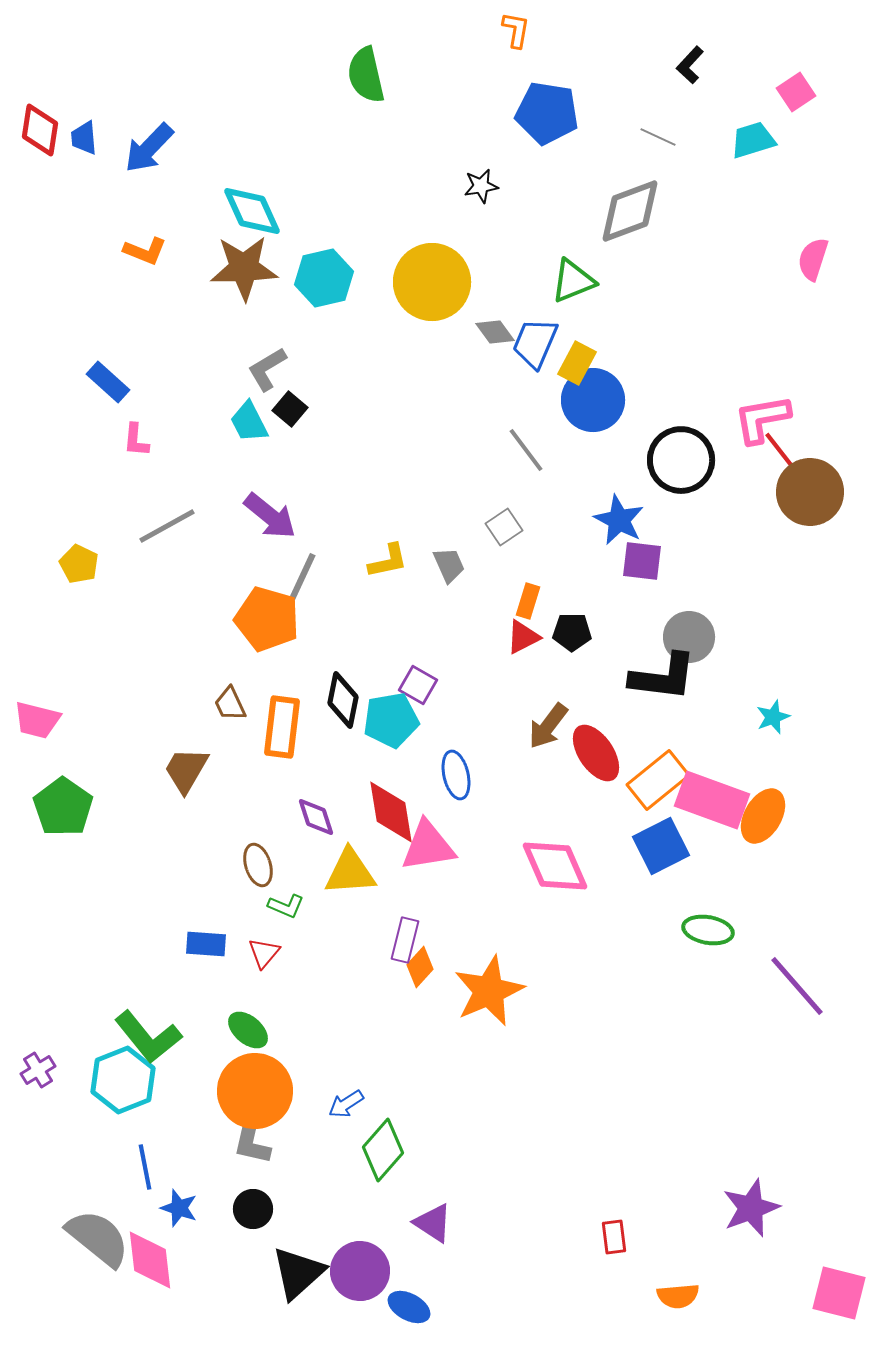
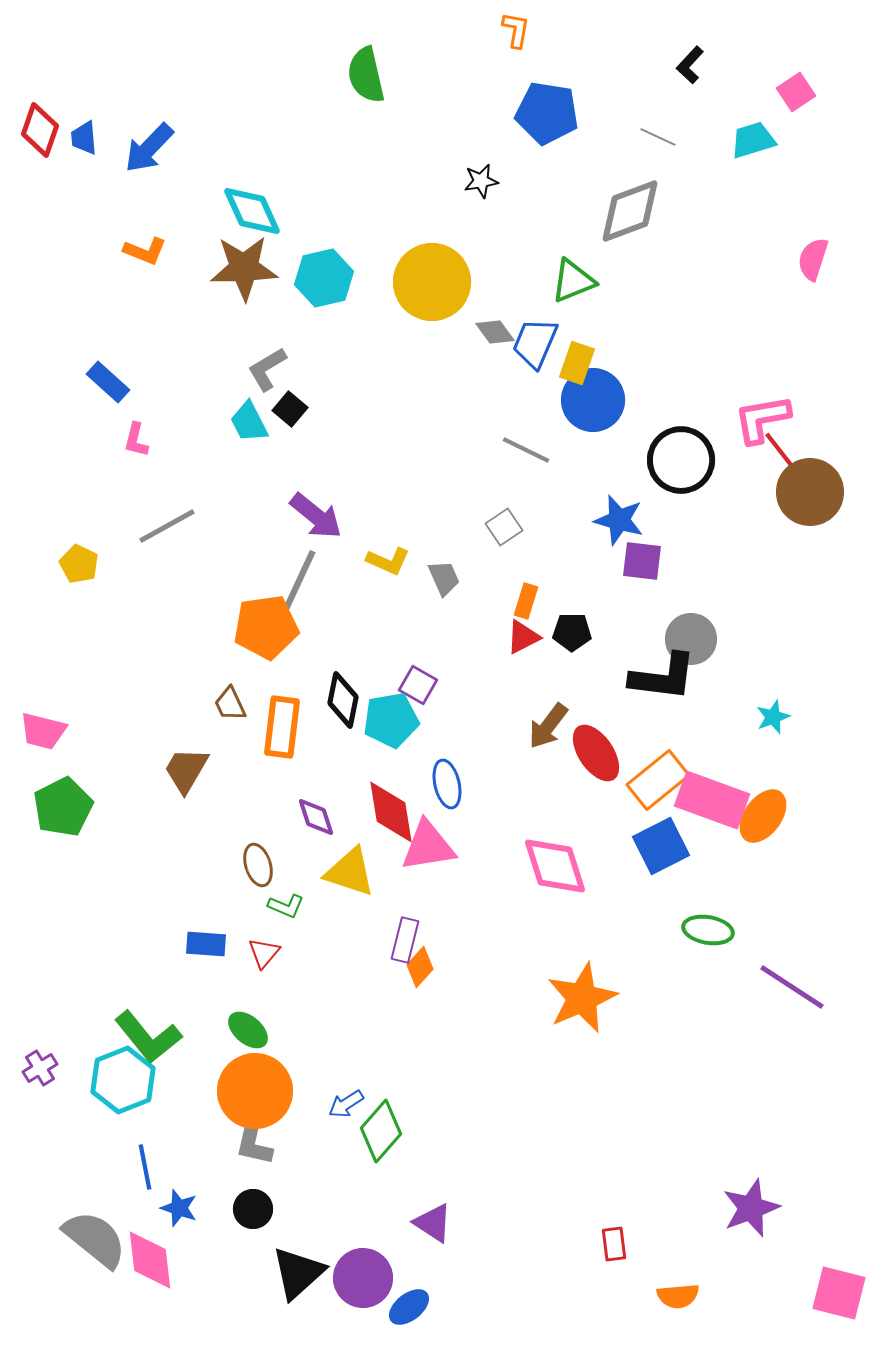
red diamond at (40, 130): rotated 10 degrees clockwise
black star at (481, 186): moved 5 px up
yellow rectangle at (577, 363): rotated 9 degrees counterclockwise
pink L-shape at (136, 440): rotated 9 degrees clockwise
gray line at (526, 450): rotated 27 degrees counterclockwise
purple arrow at (270, 516): moved 46 px right
blue star at (619, 520): rotated 12 degrees counterclockwise
yellow L-shape at (388, 561): rotated 36 degrees clockwise
gray trapezoid at (449, 565): moved 5 px left, 13 px down
gray line at (299, 584): moved 3 px up
orange rectangle at (528, 601): moved 2 px left
orange pentagon at (267, 619): moved 1 px left, 8 px down; rotated 24 degrees counterclockwise
gray circle at (689, 637): moved 2 px right, 2 px down
pink trapezoid at (37, 720): moved 6 px right, 11 px down
blue ellipse at (456, 775): moved 9 px left, 9 px down
green pentagon at (63, 807): rotated 10 degrees clockwise
orange ellipse at (763, 816): rotated 6 degrees clockwise
pink diamond at (555, 866): rotated 6 degrees clockwise
yellow triangle at (350, 872): rotated 22 degrees clockwise
purple line at (797, 986): moved 5 px left, 1 px down; rotated 16 degrees counterclockwise
orange star at (489, 991): moved 93 px right, 7 px down
purple cross at (38, 1070): moved 2 px right, 2 px up
gray L-shape at (252, 1139): moved 2 px right, 1 px down
green diamond at (383, 1150): moved 2 px left, 19 px up
red rectangle at (614, 1237): moved 7 px down
gray semicircle at (98, 1238): moved 3 px left, 1 px down
purple circle at (360, 1271): moved 3 px right, 7 px down
blue ellipse at (409, 1307): rotated 66 degrees counterclockwise
